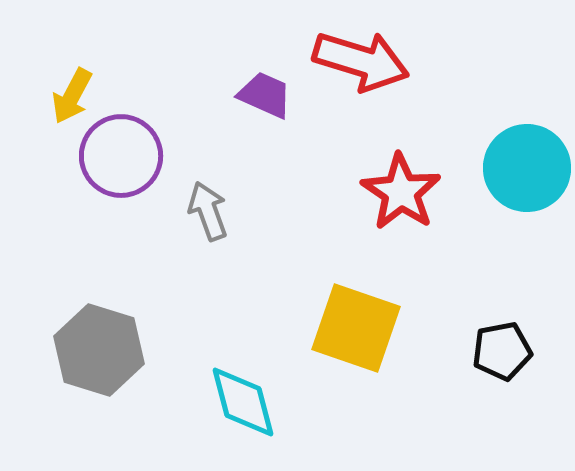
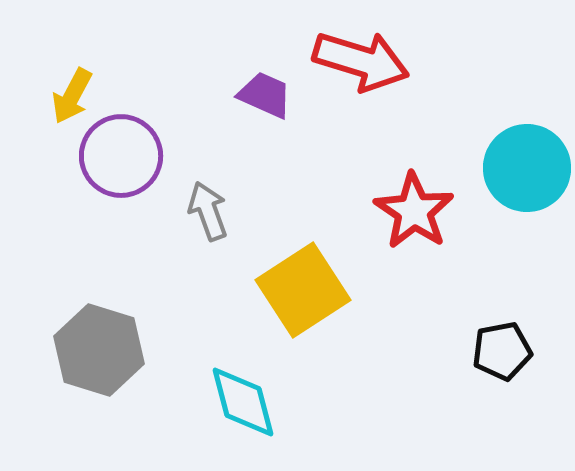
red star: moved 13 px right, 19 px down
yellow square: moved 53 px left, 38 px up; rotated 38 degrees clockwise
